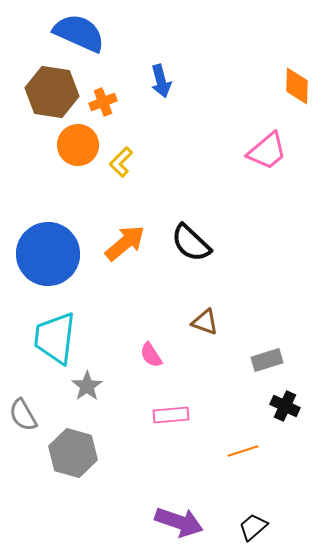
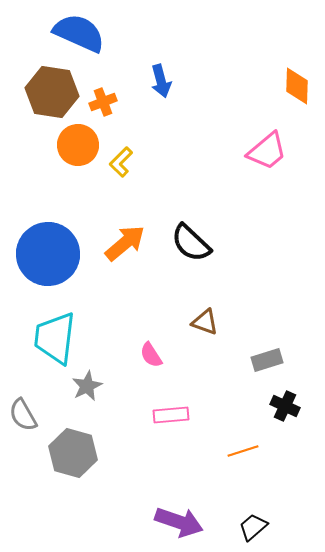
gray star: rotated 8 degrees clockwise
